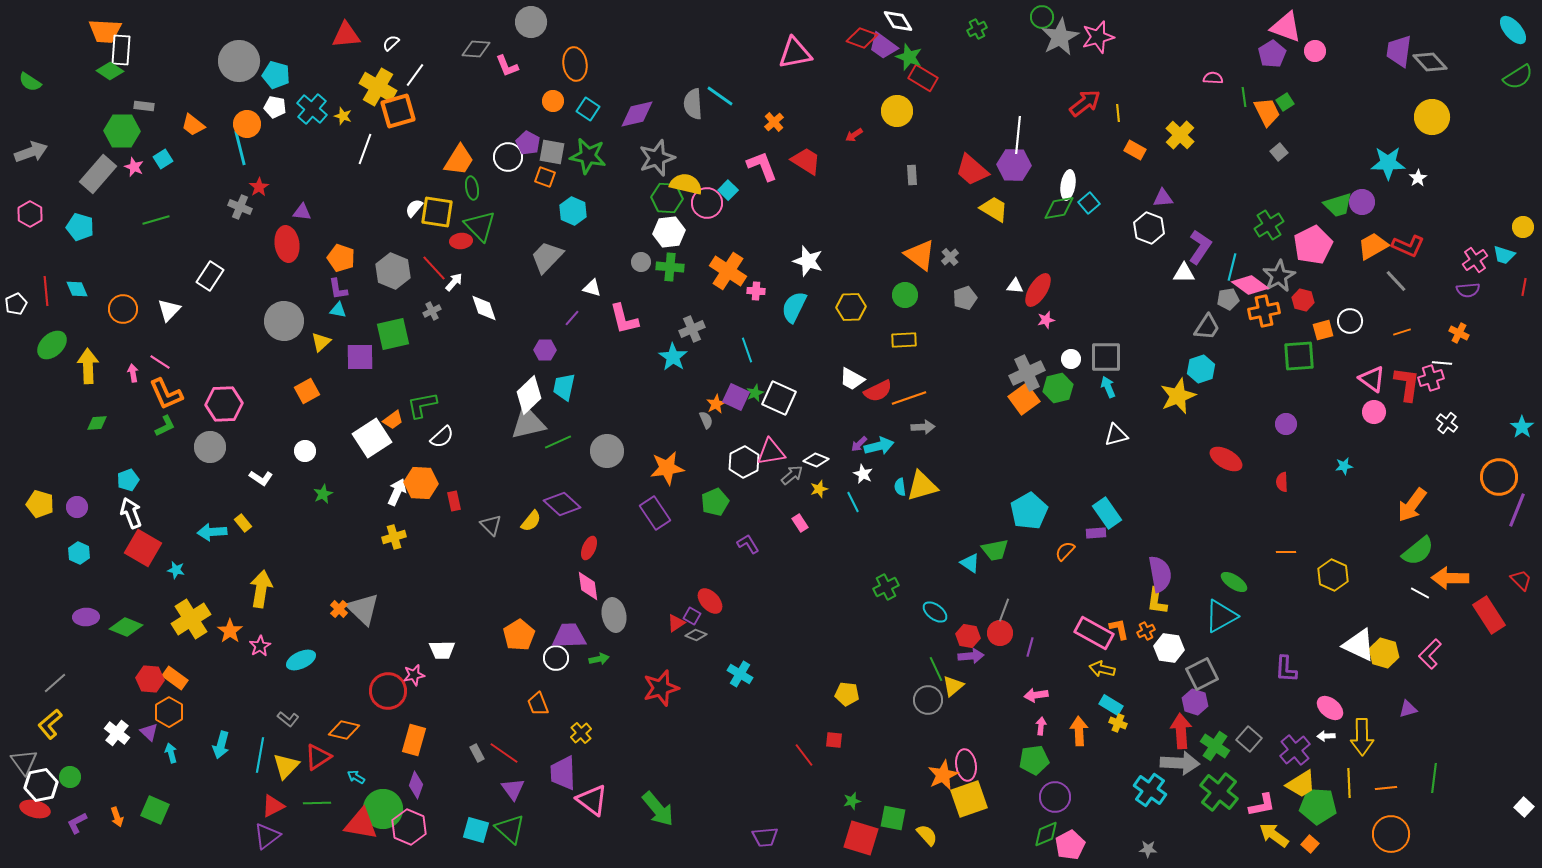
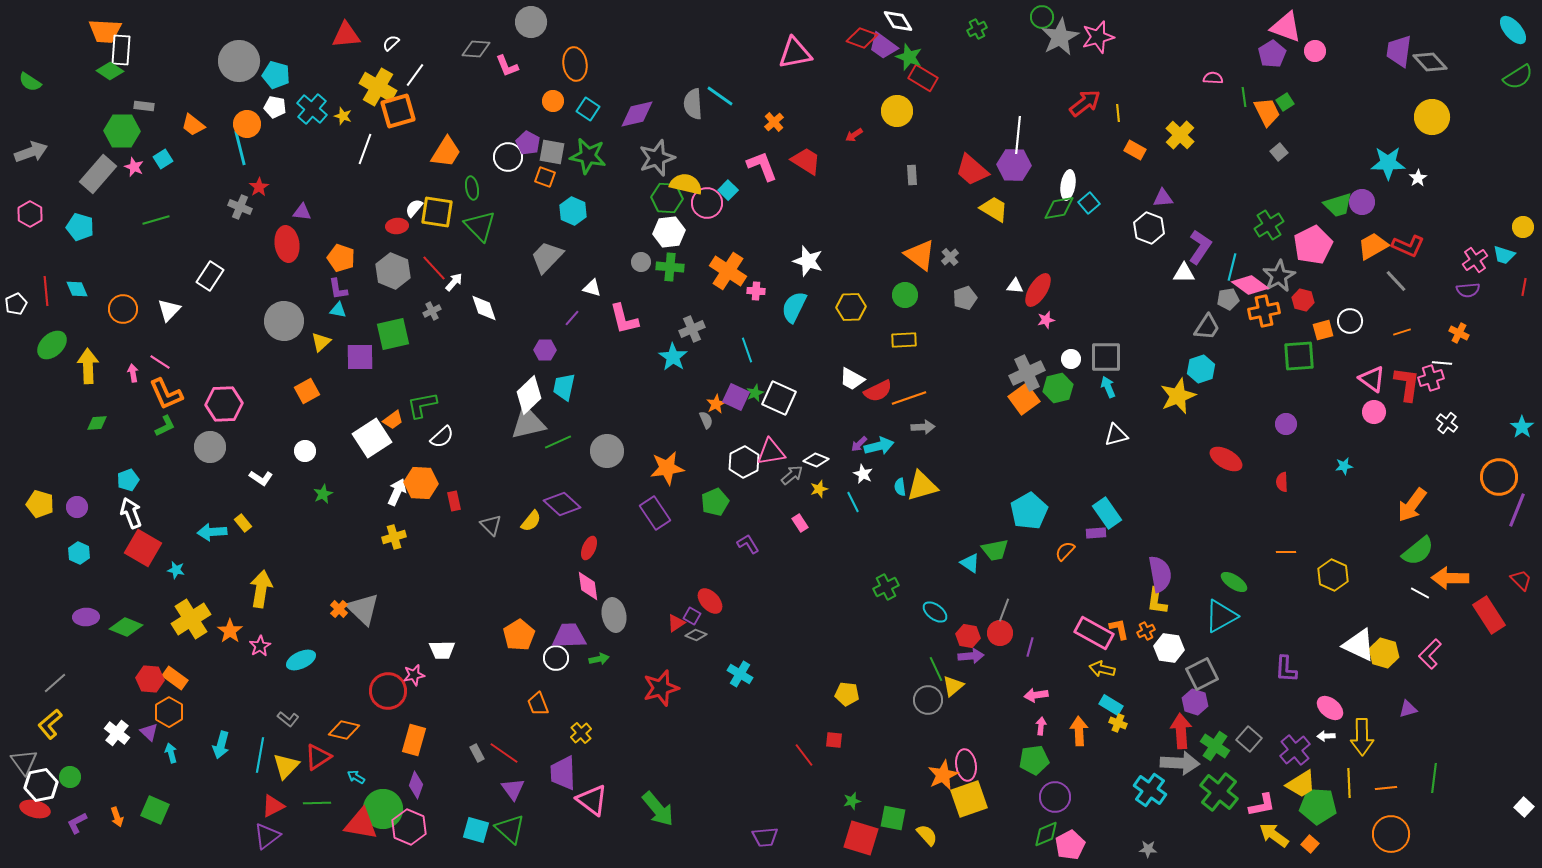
orange trapezoid at (459, 160): moved 13 px left, 8 px up
red ellipse at (461, 241): moved 64 px left, 15 px up
